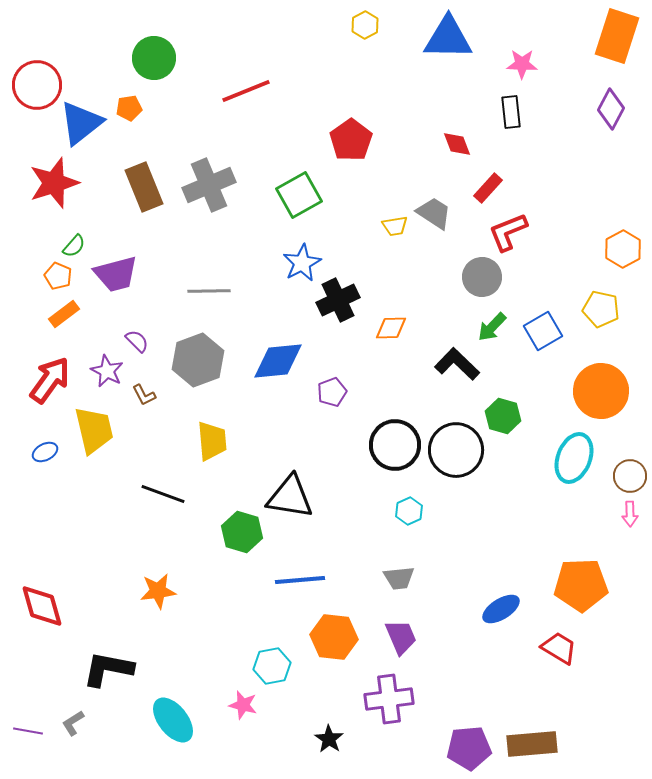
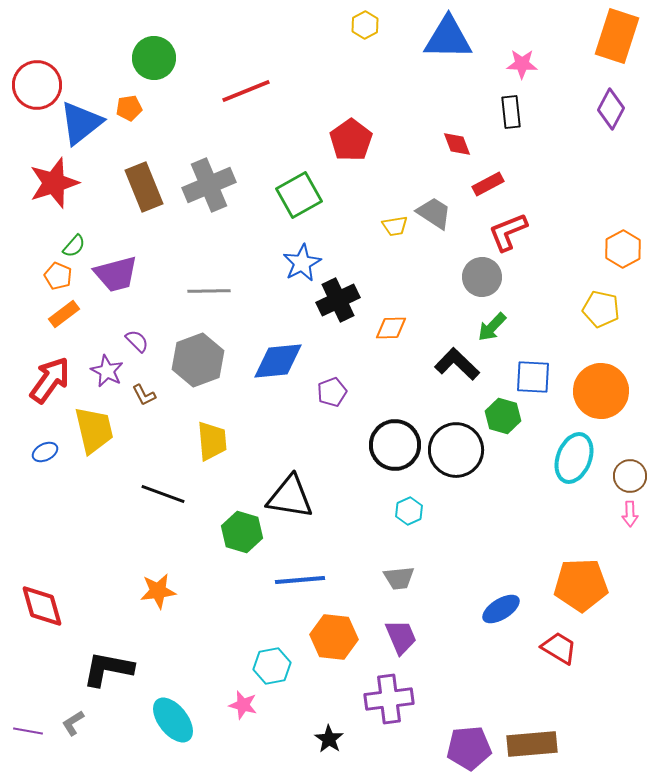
red rectangle at (488, 188): moved 4 px up; rotated 20 degrees clockwise
blue square at (543, 331): moved 10 px left, 46 px down; rotated 33 degrees clockwise
